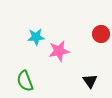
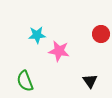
cyan star: moved 1 px right, 2 px up
pink star: rotated 20 degrees clockwise
